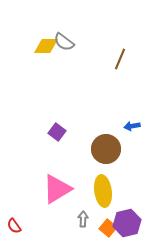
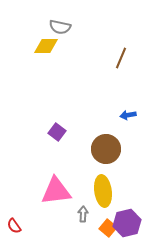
gray semicircle: moved 4 px left, 15 px up; rotated 25 degrees counterclockwise
brown line: moved 1 px right, 1 px up
blue arrow: moved 4 px left, 11 px up
pink triangle: moved 1 px left, 2 px down; rotated 24 degrees clockwise
gray arrow: moved 5 px up
